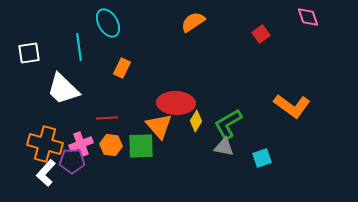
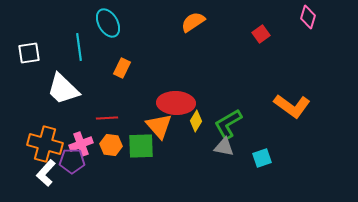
pink diamond: rotated 35 degrees clockwise
